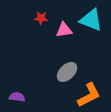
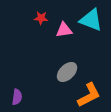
purple semicircle: rotated 91 degrees clockwise
